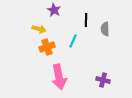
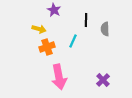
purple cross: rotated 32 degrees clockwise
